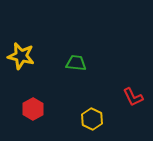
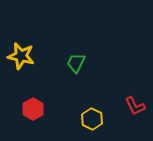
green trapezoid: rotated 70 degrees counterclockwise
red L-shape: moved 2 px right, 9 px down
